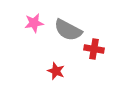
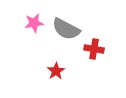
gray semicircle: moved 2 px left, 1 px up
red star: rotated 18 degrees clockwise
